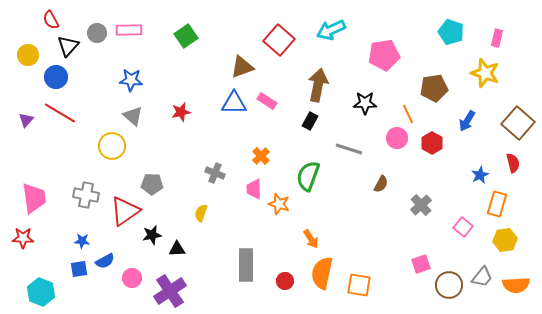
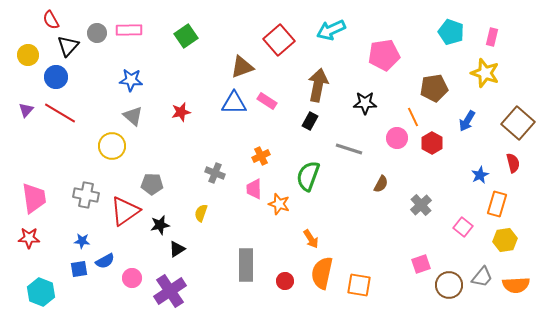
pink rectangle at (497, 38): moved 5 px left, 1 px up
red square at (279, 40): rotated 8 degrees clockwise
orange line at (408, 114): moved 5 px right, 3 px down
purple triangle at (26, 120): moved 10 px up
orange cross at (261, 156): rotated 18 degrees clockwise
black star at (152, 235): moved 8 px right, 10 px up
red star at (23, 238): moved 6 px right
black triangle at (177, 249): rotated 30 degrees counterclockwise
